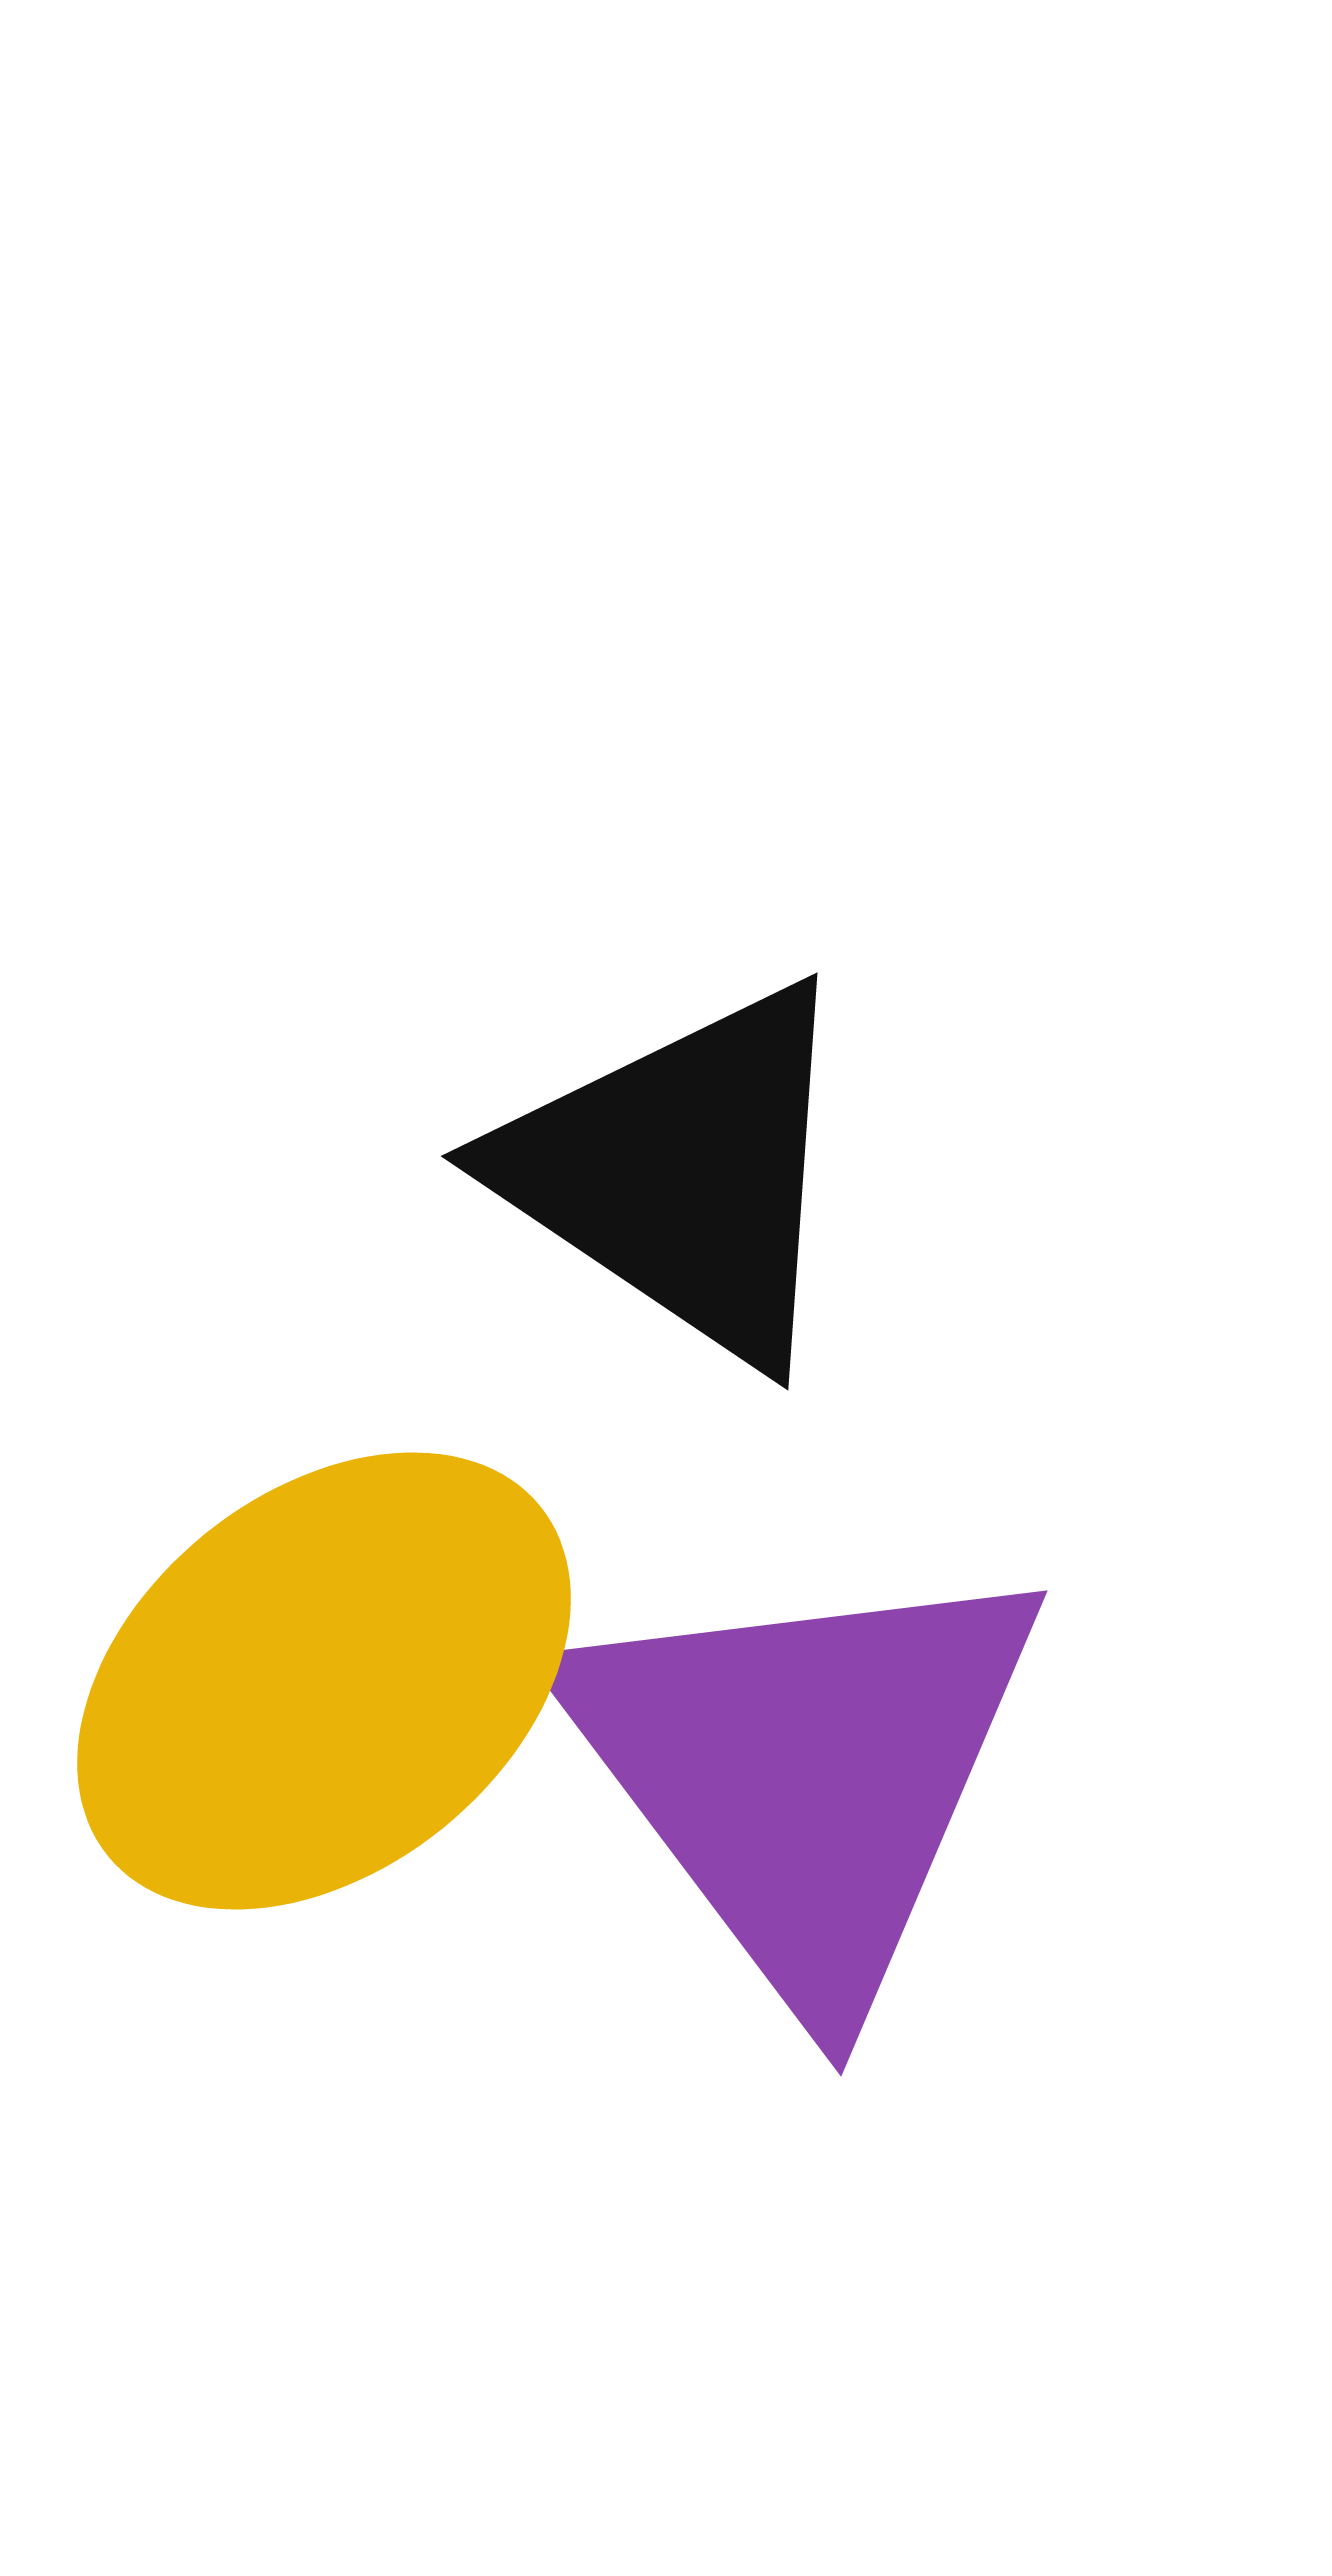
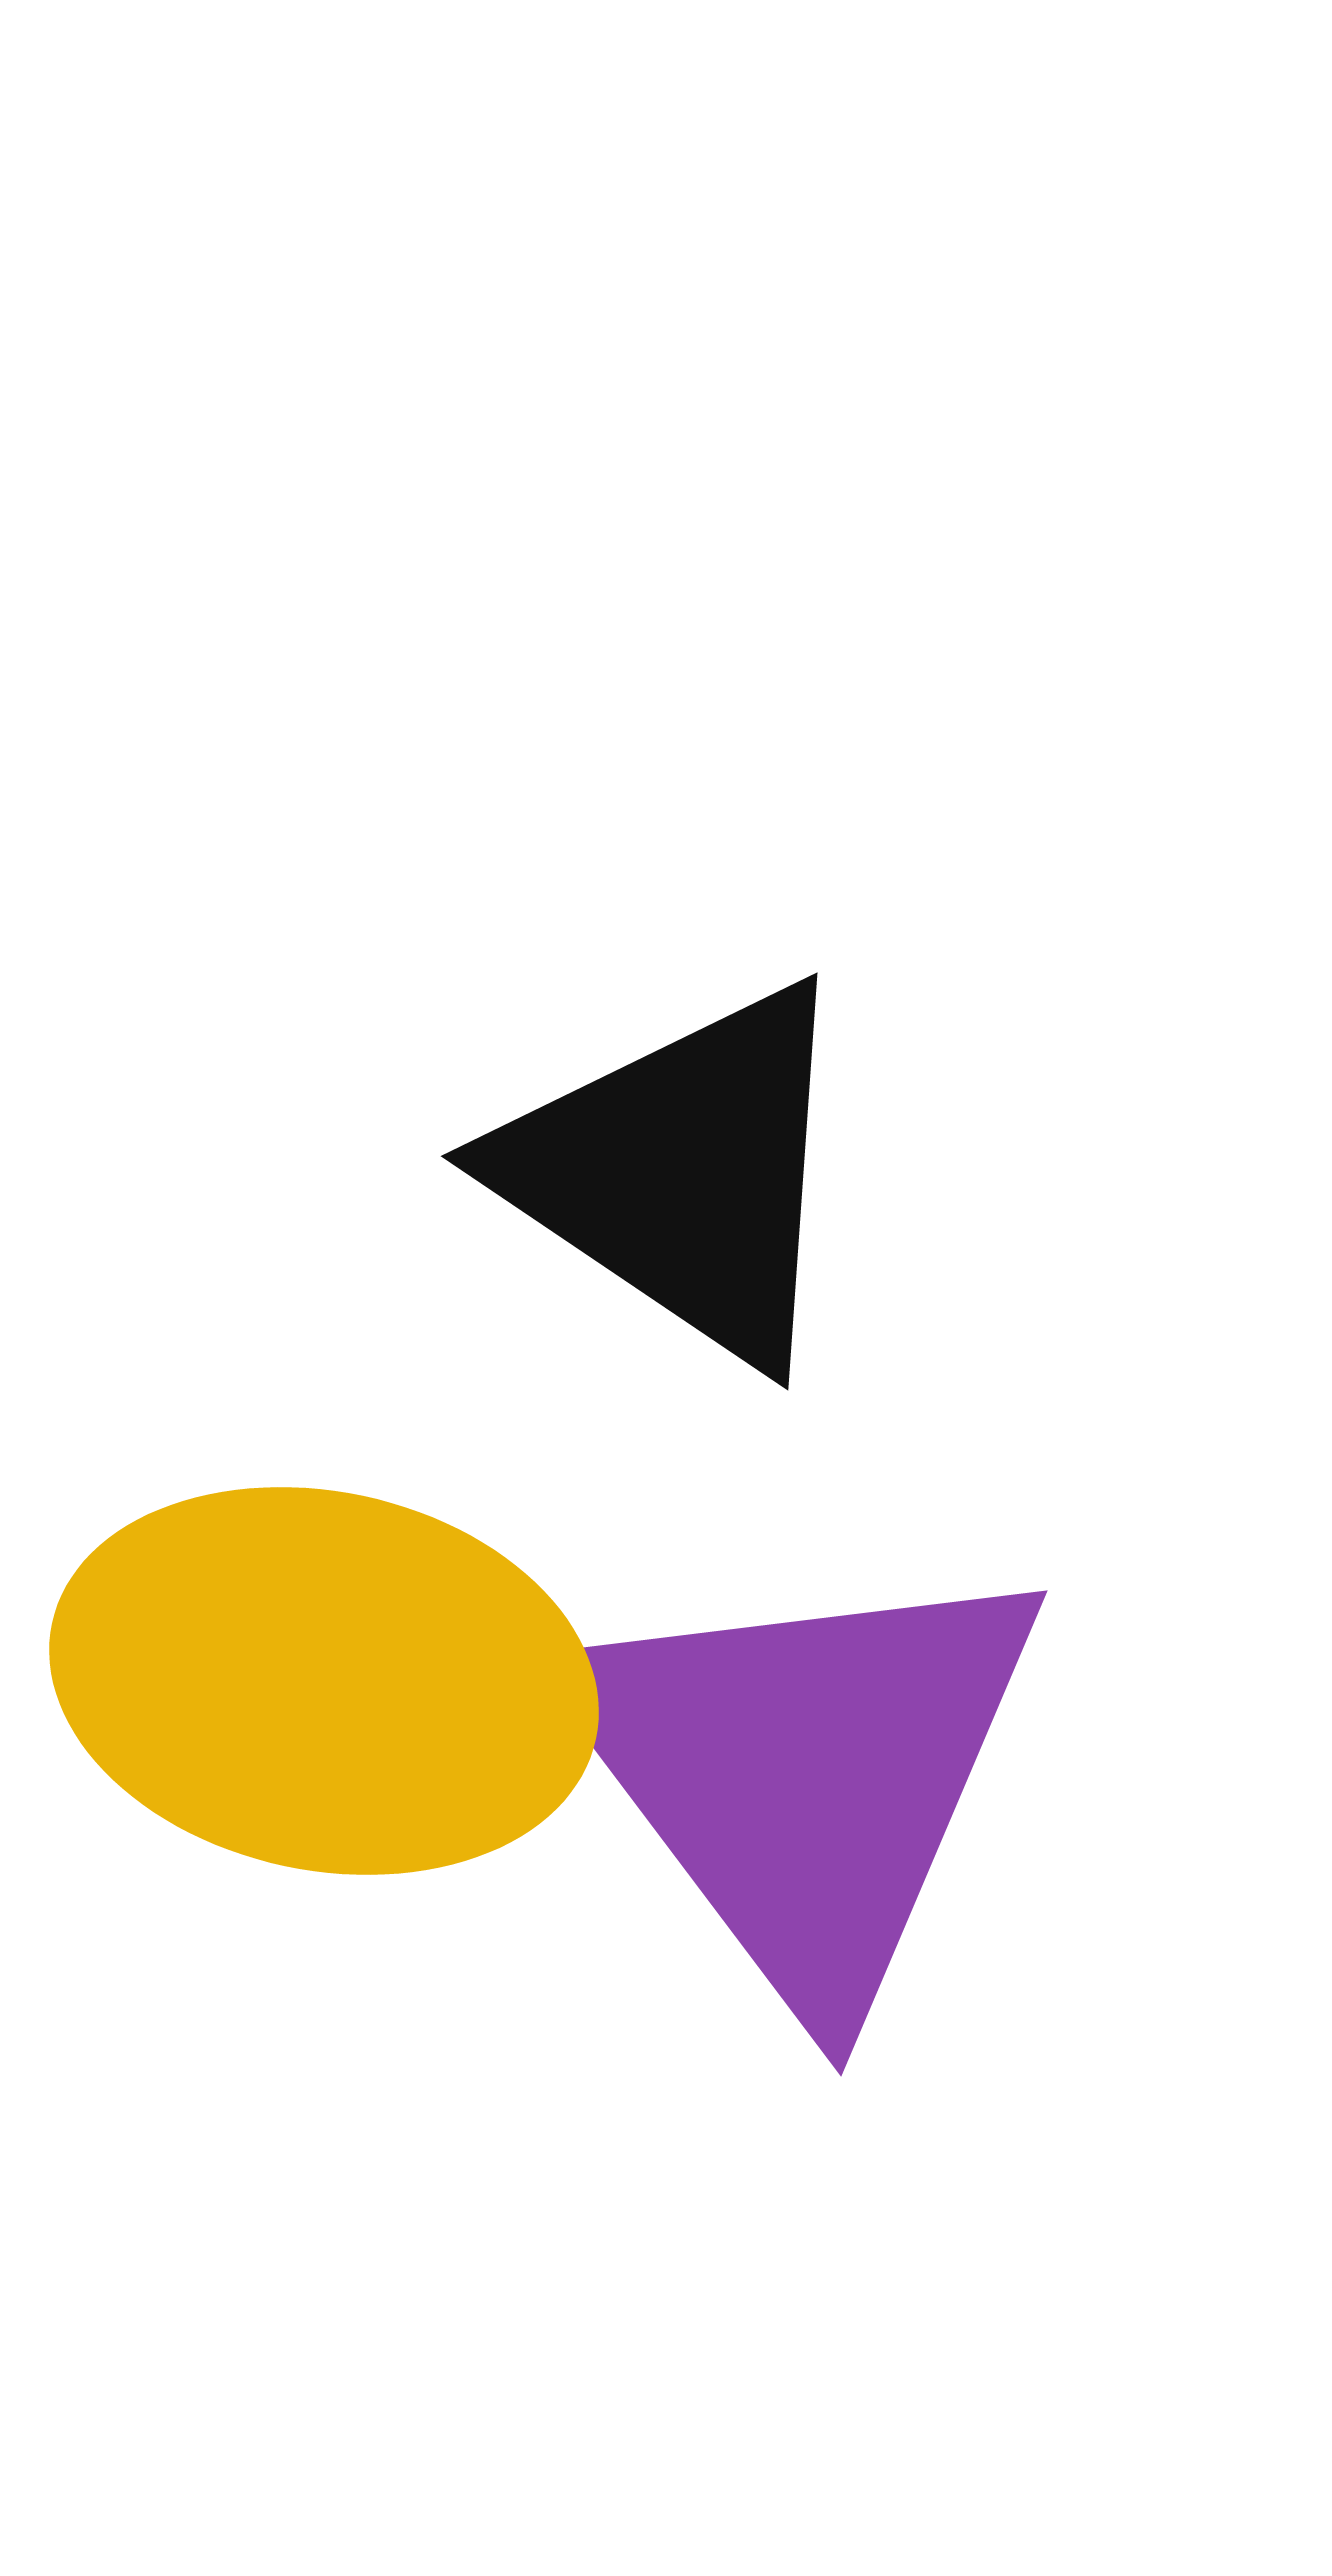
yellow ellipse: rotated 51 degrees clockwise
